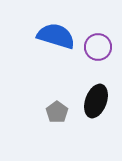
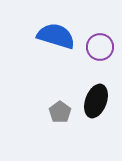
purple circle: moved 2 px right
gray pentagon: moved 3 px right
